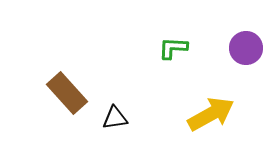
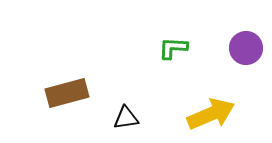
brown rectangle: rotated 63 degrees counterclockwise
yellow arrow: rotated 6 degrees clockwise
black triangle: moved 11 px right
